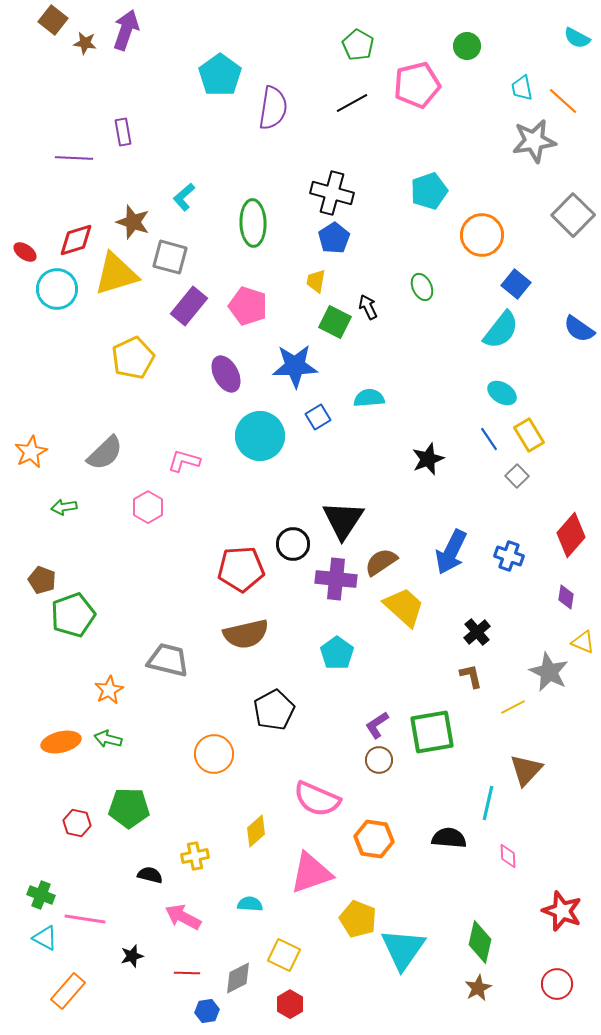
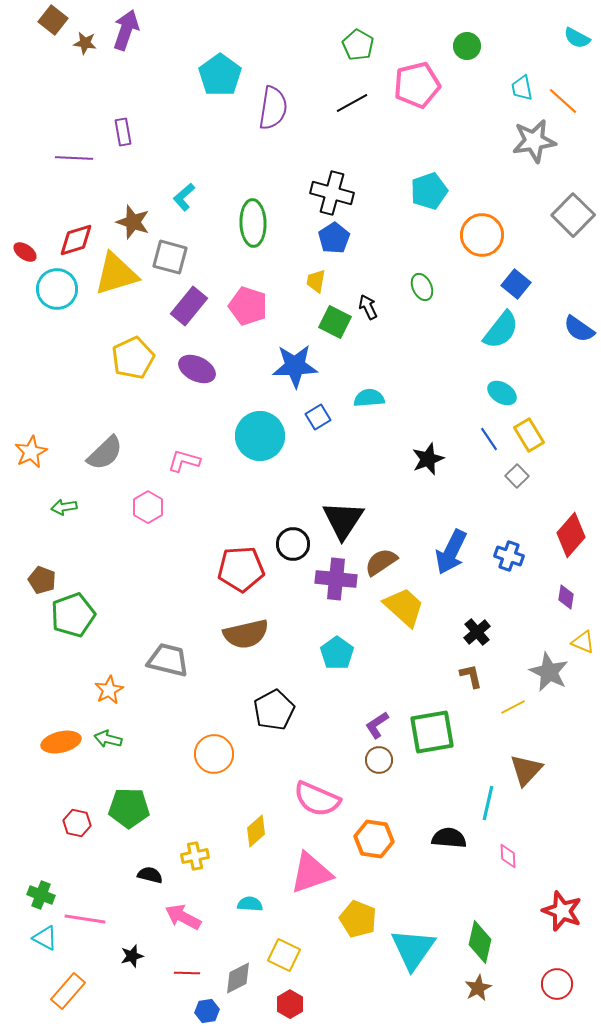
purple ellipse at (226, 374): moved 29 px left, 5 px up; rotated 36 degrees counterclockwise
cyan triangle at (403, 949): moved 10 px right
